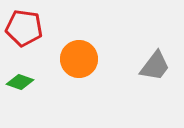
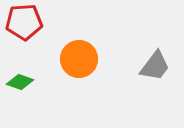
red pentagon: moved 6 px up; rotated 12 degrees counterclockwise
